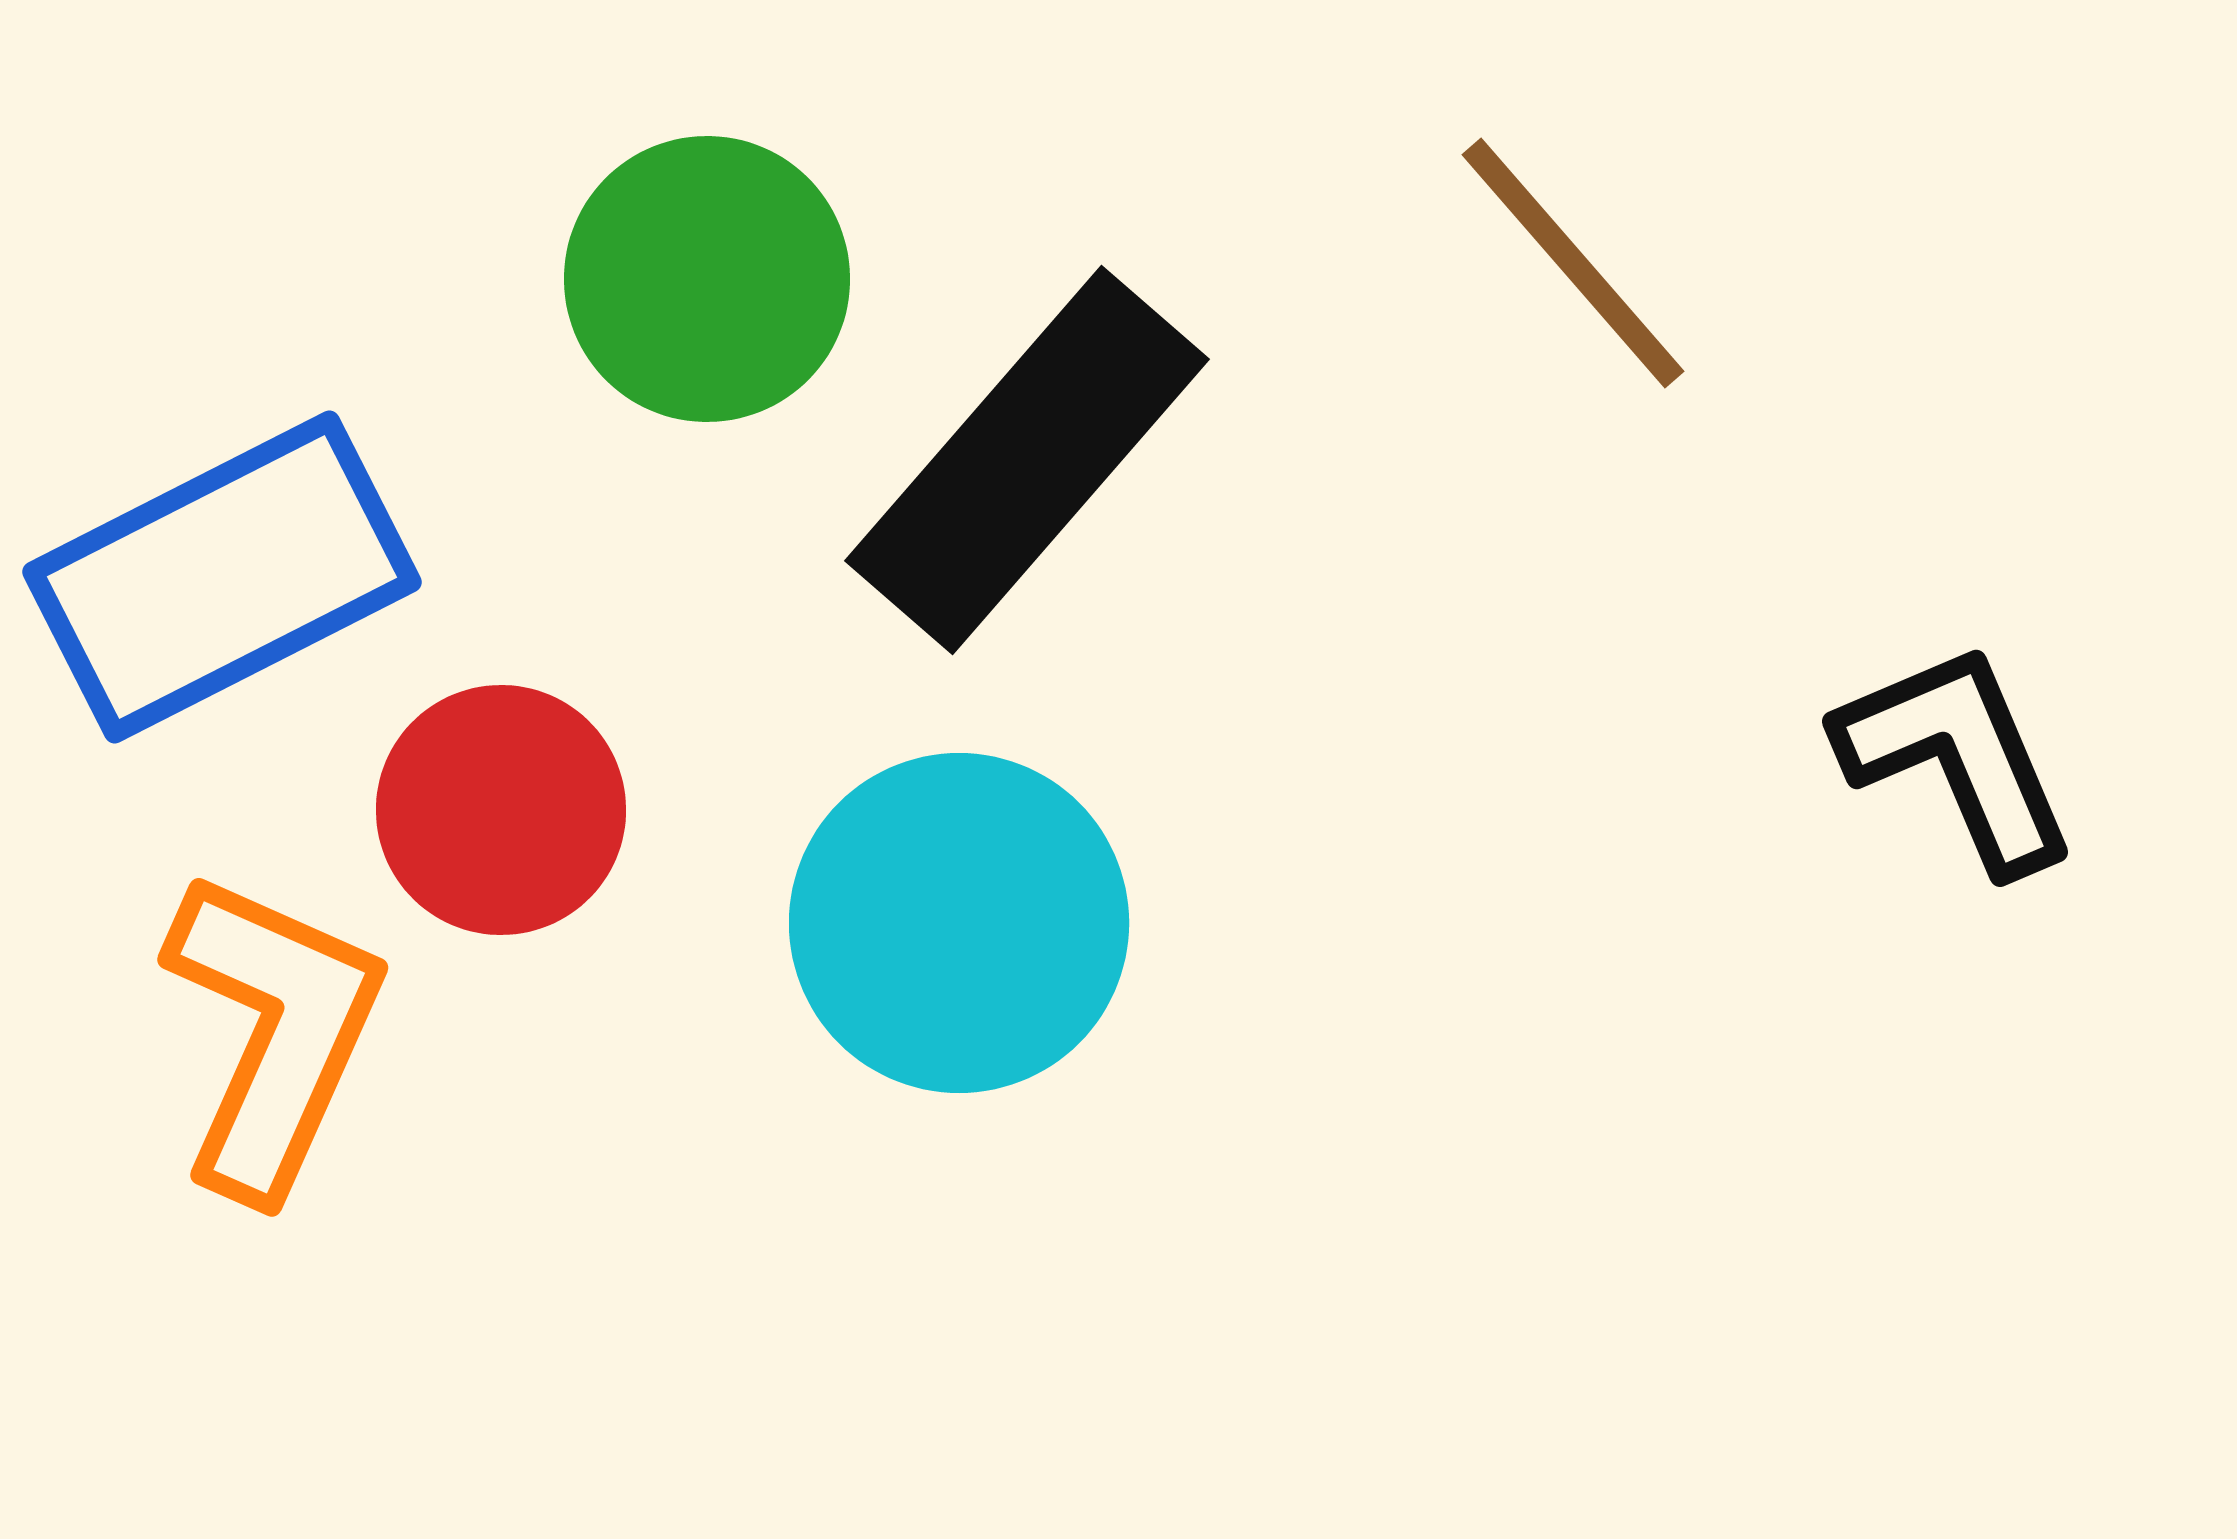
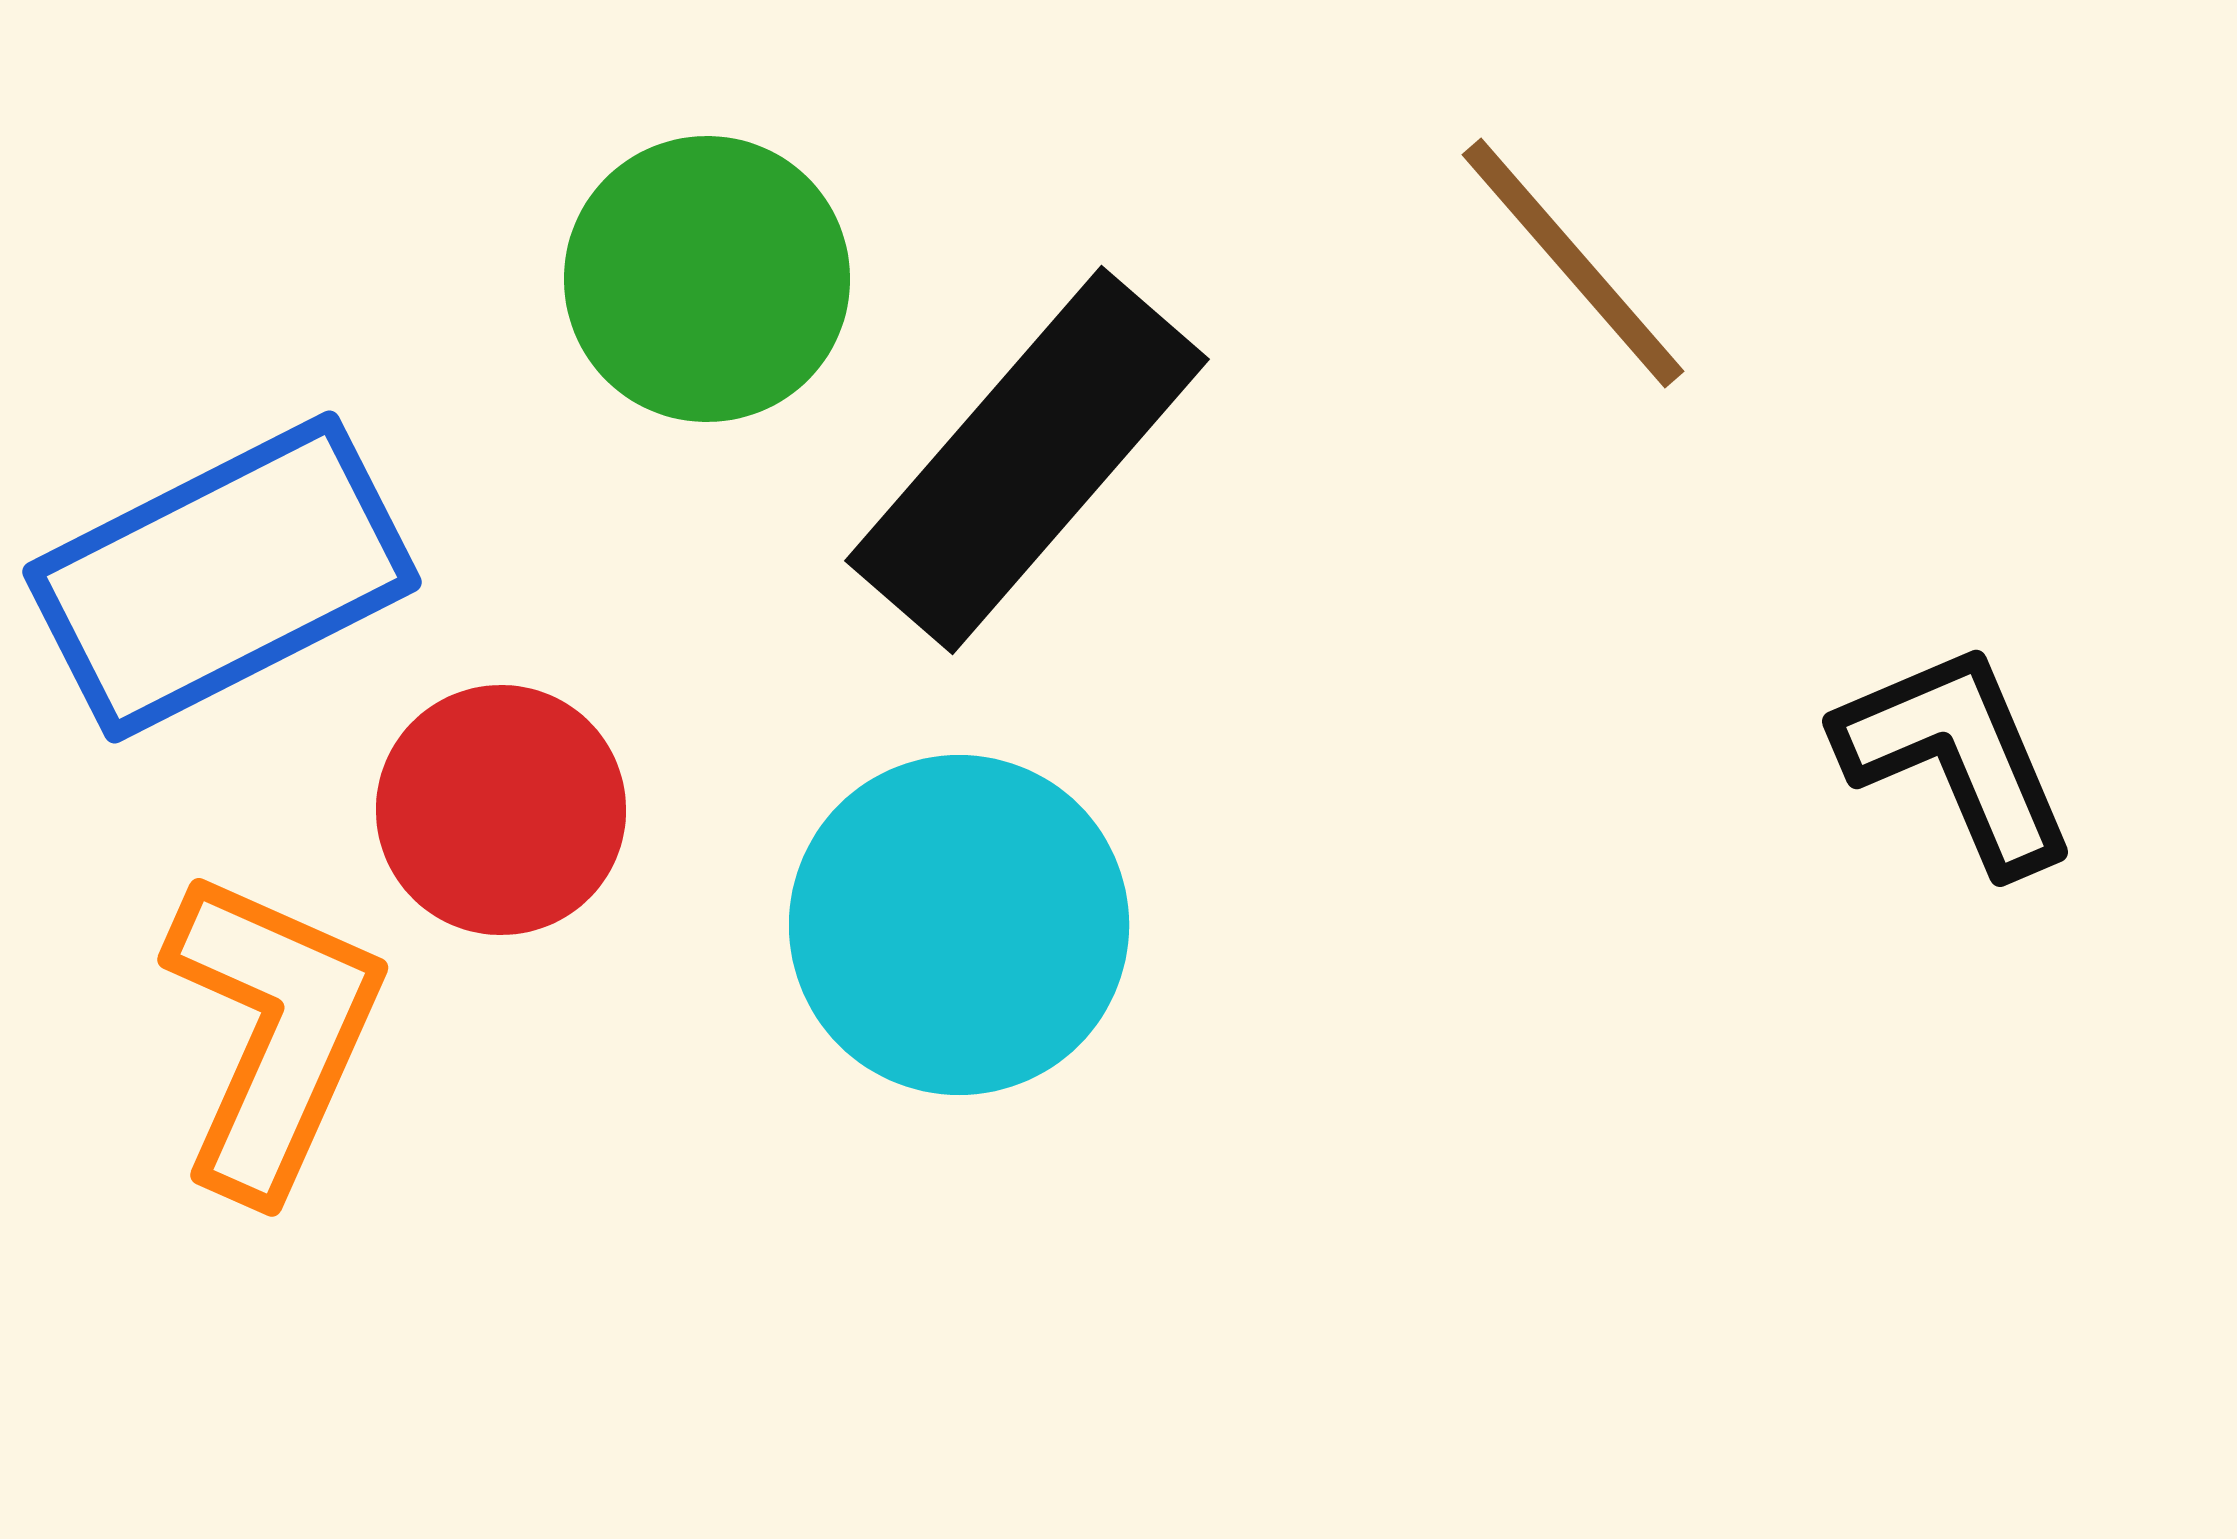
cyan circle: moved 2 px down
